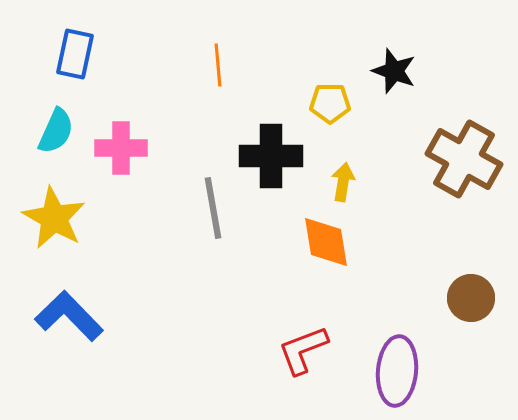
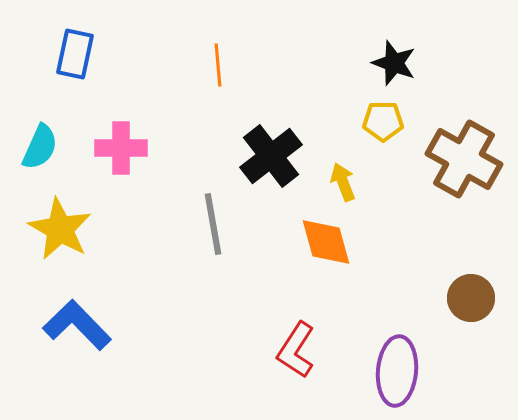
black star: moved 8 px up
yellow pentagon: moved 53 px right, 18 px down
cyan semicircle: moved 16 px left, 16 px down
black cross: rotated 38 degrees counterclockwise
yellow arrow: rotated 30 degrees counterclockwise
gray line: moved 16 px down
yellow star: moved 6 px right, 11 px down
orange diamond: rotated 6 degrees counterclockwise
blue L-shape: moved 8 px right, 9 px down
red L-shape: moved 7 px left; rotated 36 degrees counterclockwise
